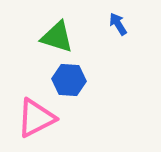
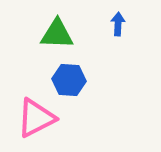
blue arrow: rotated 35 degrees clockwise
green triangle: moved 3 px up; rotated 15 degrees counterclockwise
